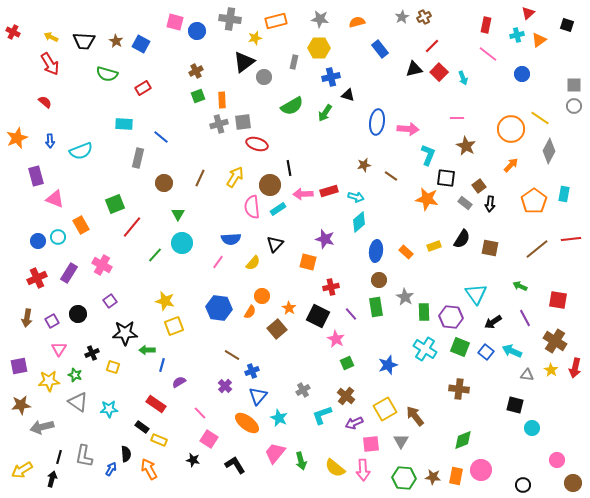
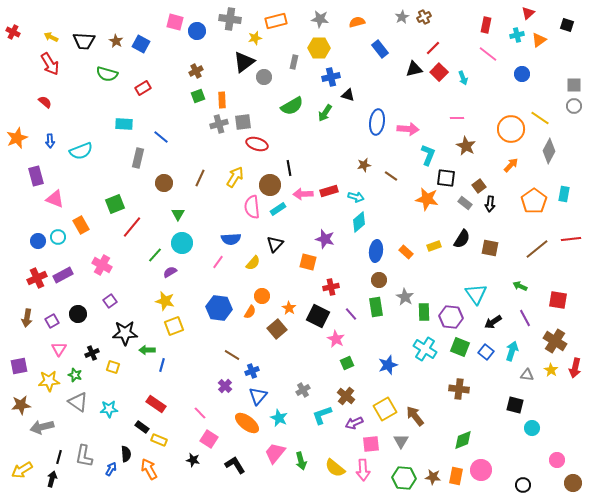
red line at (432, 46): moved 1 px right, 2 px down
purple rectangle at (69, 273): moved 6 px left, 2 px down; rotated 30 degrees clockwise
cyan arrow at (512, 351): rotated 84 degrees clockwise
purple semicircle at (179, 382): moved 9 px left, 110 px up
